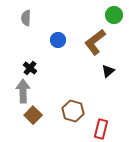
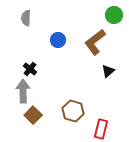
black cross: moved 1 px down
